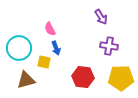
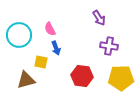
purple arrow: moved 2 px left, 1 px down
cyan circle: moved 13 px up
yellow square: moved 3 px left
red hexagon: moved 1 px left, 1 px up
